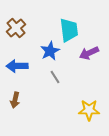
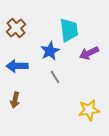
yellow star: rotated 10 degrees counterclockwise
